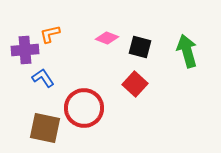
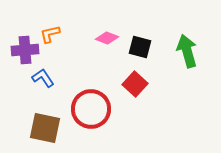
red circle: moved 7 px right, 1 px down
